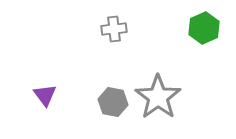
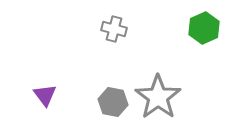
gray cross: rotated 20 degrees clockwise
